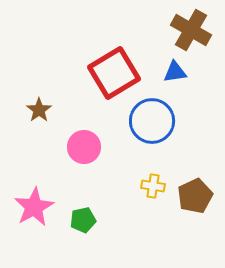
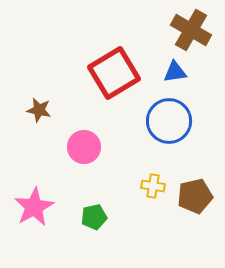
brown star: rotated 25 degrees counterclockwise
blue circle: moved 17 px right
brown pentagon: rotated 12 degrees clockwise
green pentagon: moved 11 px right, 3 px up
